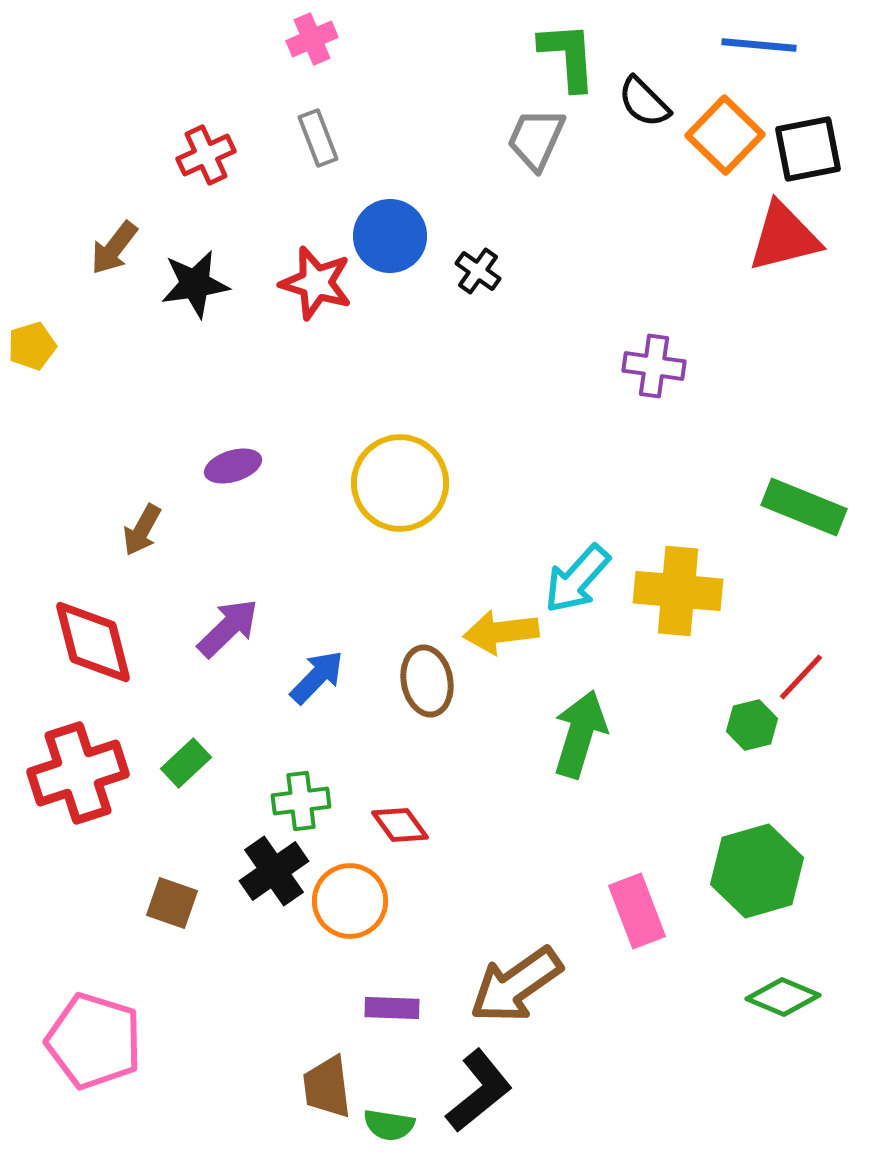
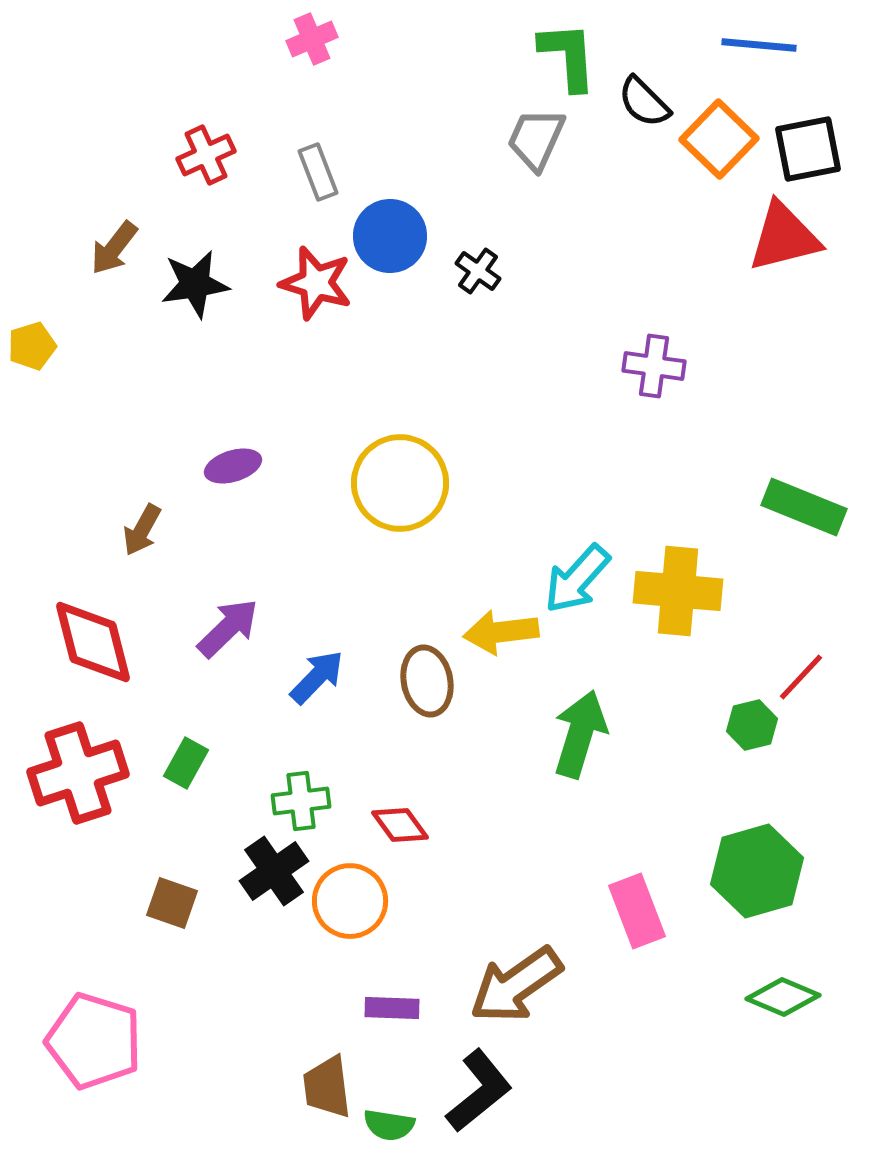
orange square at (725, 135): moved 6 px left, 4 px down
gray rectangle at (318, 138): moved 34 px down
green rectangle at (186, 763): rotated 18 degrees counterclockwise
